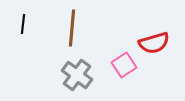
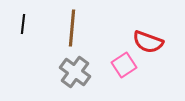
red semicircle: moved 6 px left, 1 px up; rotated 36 degrees clockwise
gray cross: moved 2 px left, 3 px up
